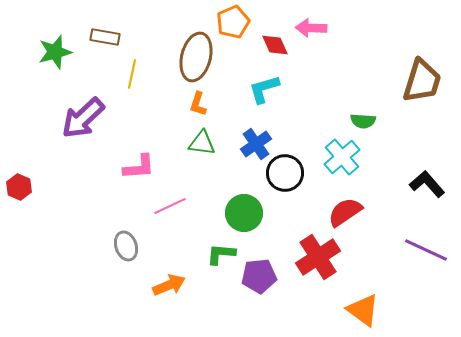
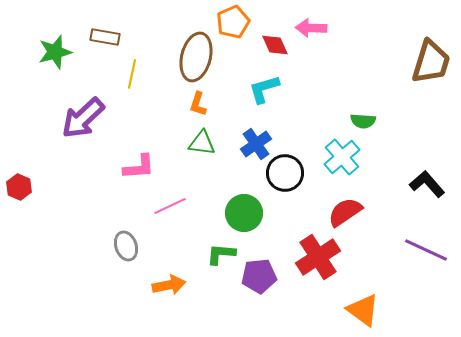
brown trapezoid: moved 9 px right, 19 px up
orange arrow: rotated 12 degrees clockwise
